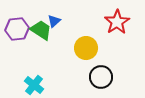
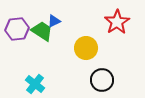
blue triangle: rotated 16 degrees clockwise
green trapezoid: moved 1 px right, 1 px down
black circle: moved 1 px right, 3 px down
cyan cross: moved 1 px right, 1 px up
